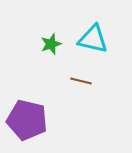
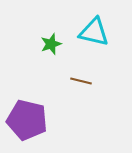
cyan triangle: moved 1 px right, 7 px up
